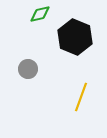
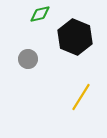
gray circle: moved 10 px up
yellow line: rotated 12 degrees clockwise
